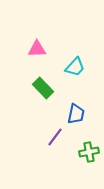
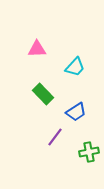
green rectangle: moved 6 px down
blue trapezoid: moved 2 px up; rotated 45 degrees clockwise
